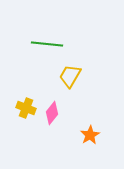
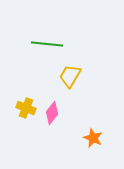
orange star: moved 3 px right, 3 px down; rotated 18 degrees counterclockwise
